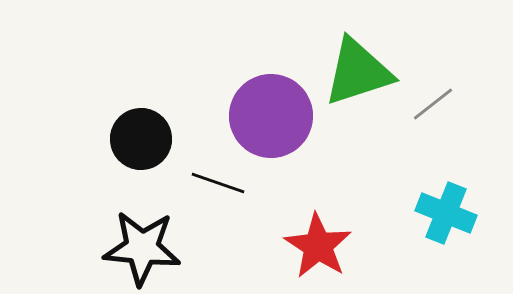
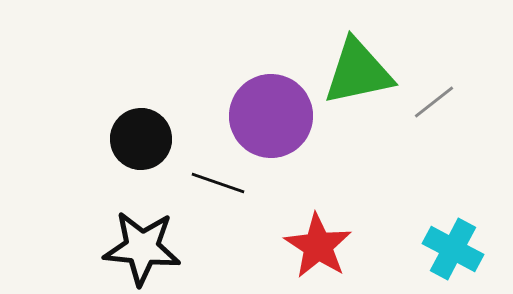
green triangle: rotated 6 degrees clockwise
gray line: moved 1 px right, 2 px up
cyan cross: moved 7 px right, 36 px down; rotated 6 degrees clockwise
